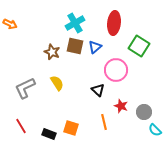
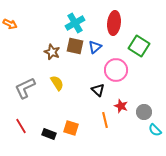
orange line: moved 1 px right, 2 px up
